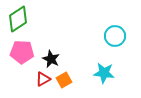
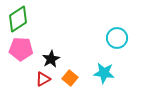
cyan circle: moved 2 px right, 2 px down
pink pentagon: moved 1 px left, 3 px up
black star: rotated 18 degrees clockwise
orange square: moved 6 px right, 2 px up; rotated 21 degrees counterclockwise
